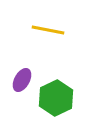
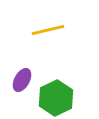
yellow line: rotated 24 degrees counterclockwise
